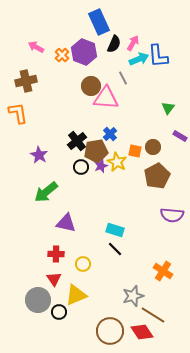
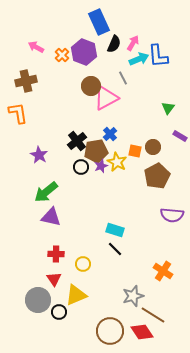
pink triangle at (106, 98): rotated 32 degrees counterclockwise
purple triangle at (66, 223): moved 15 px left, 6 px up
